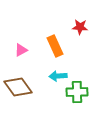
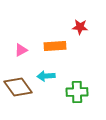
orange rectangle: rotated 70 degrees counterclockwise
cyan arrow: moved 12 px left
